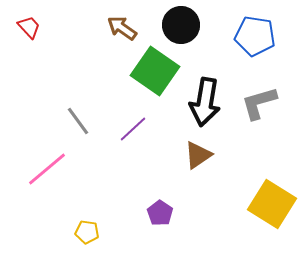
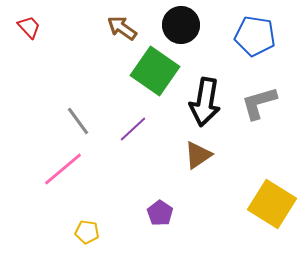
pink line: moved 16 px right
